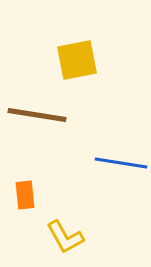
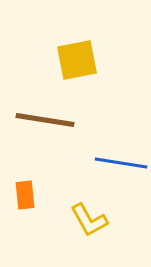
brown line: moved 8 px right, 5 px down
yellow L-shape: moved 24 px right, 17 px up
